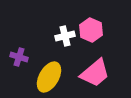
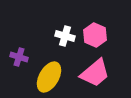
pink hexagon: moved 4 px right, 5 px down
white cross: rotated 30 degrees clockwise
